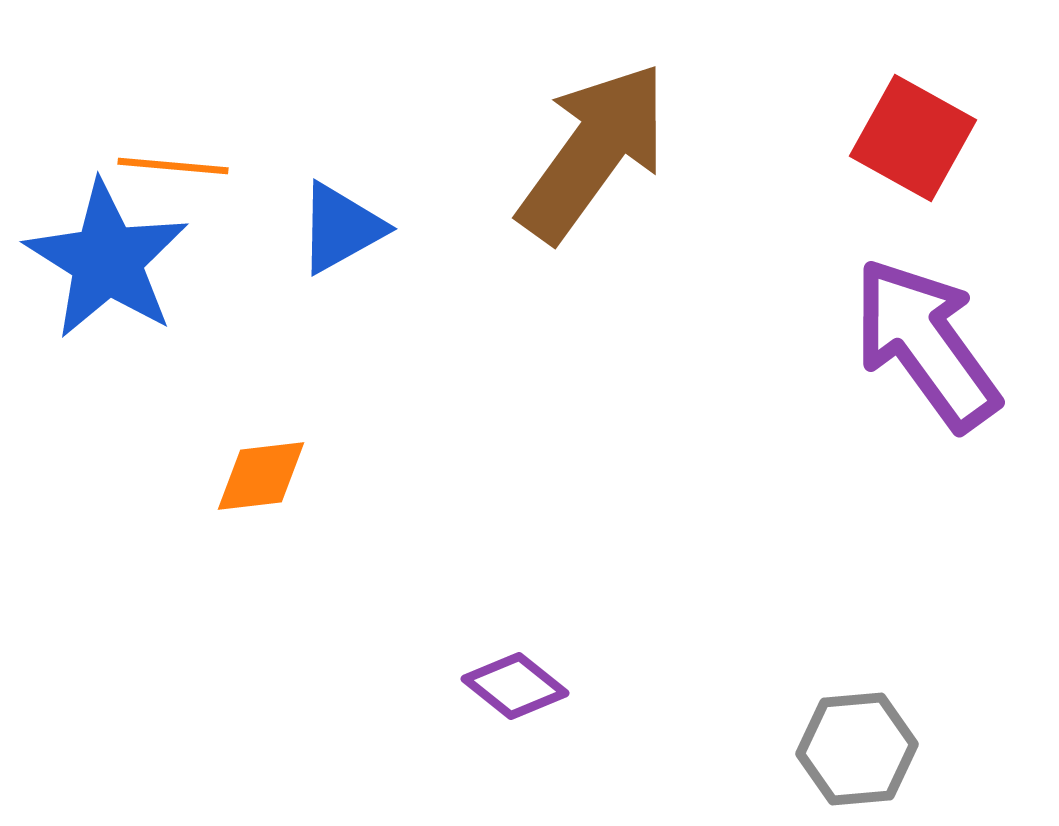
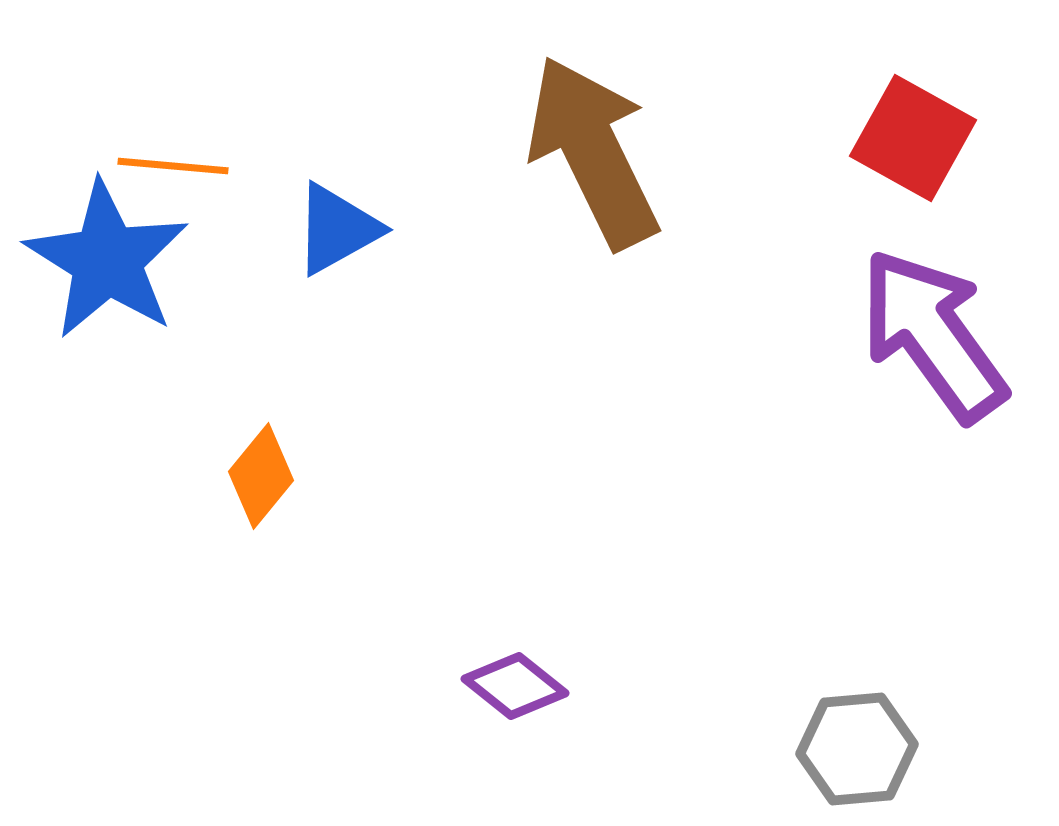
brown arrow: rotated 62 degrees counterclockwise
blue triangle: moved 4 px left, 1 px down
purple arrow: moved 7 px right, 9 px up
orange diamond: rotated 44 degrees counterclockwise
